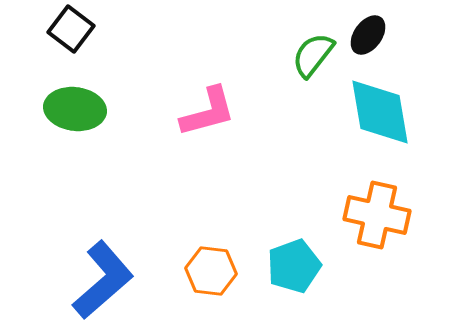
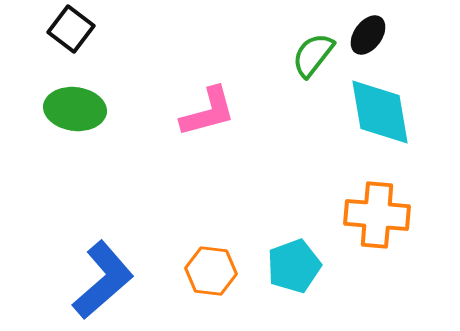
orange cross: rotated 8 degrees counterclockwise
